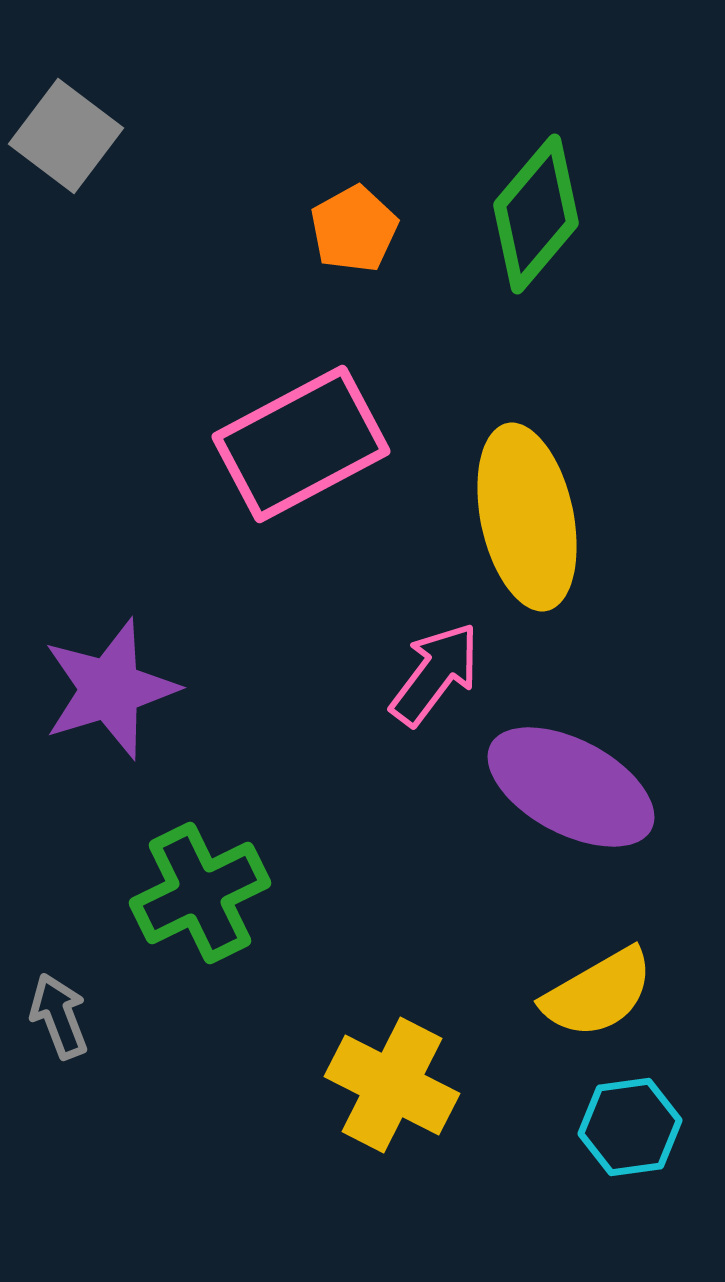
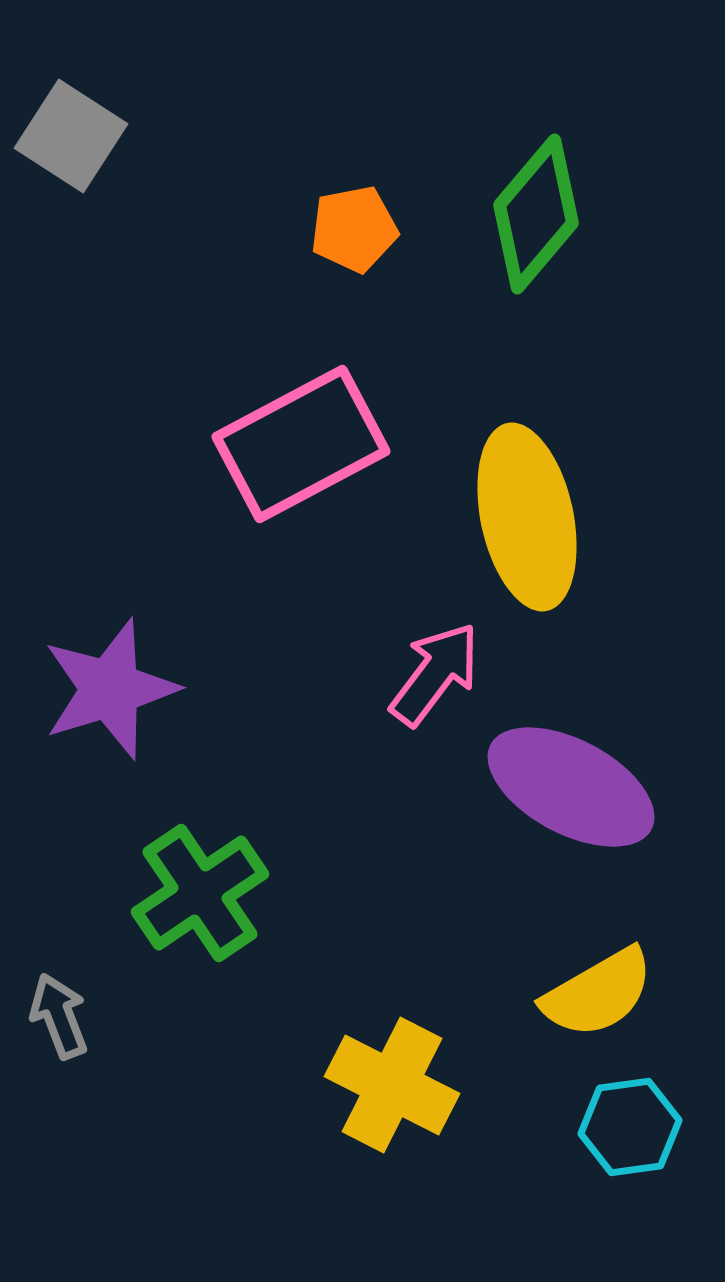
gray square: moved 5 px right; rotated 4 degrees counterclockwise
orange pentagon: rotated 18 degrees clockwise
green cross: rotated 8 degrees counterclockwise
